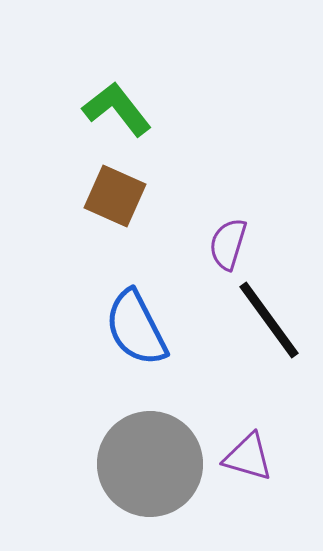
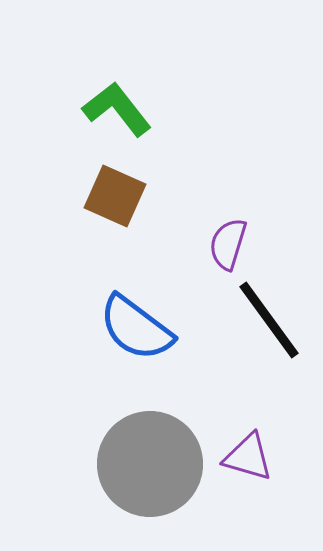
blue semicircle: rotated 26 degrees counterclockwise
